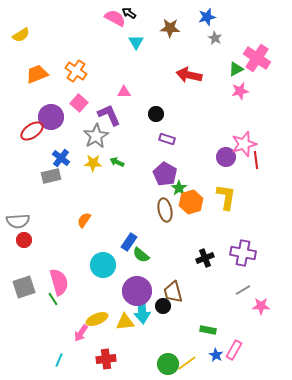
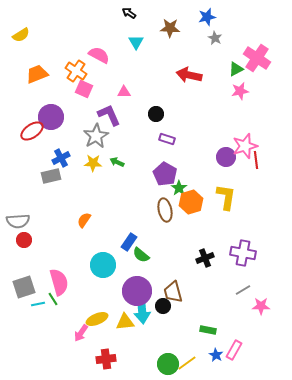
pink semicircle at (115, 18): moved 16 px left, 37 px down
pink square at (79, 103): moved 5 px right, 14 px up; rotated 18 degrees counterclockwise
pink star at (244, 144): moved 1 px right, 2 px down
blue cross at (61, 158): rotated 24 degrees clockwise
cyan line at (59, 360): moved 21 px left, 56 px up; rotated 56 degrees clockwise
